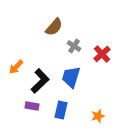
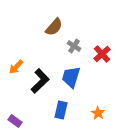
purple rectangle: moved 17 px left, 15 px down; rotated 24 degrees clockwise
orange star: moved 3 px up; rotated 24 degrees counterclockwise
